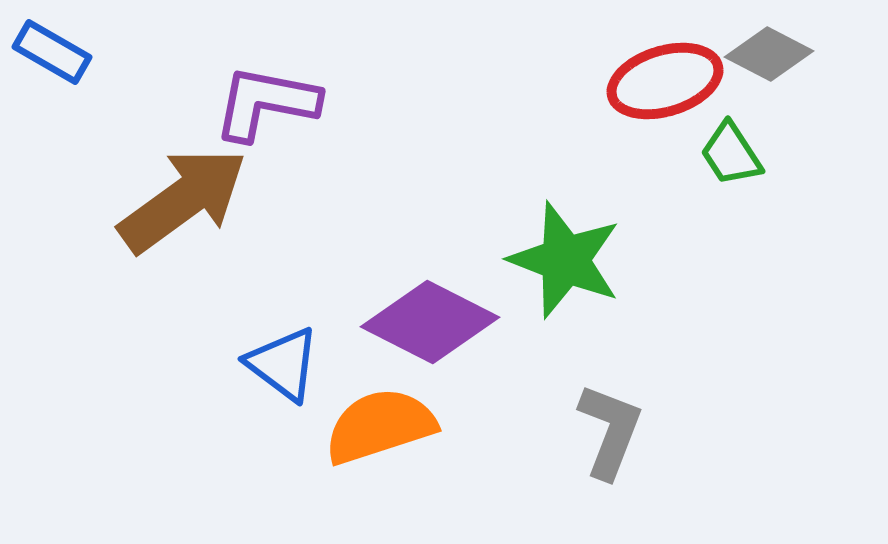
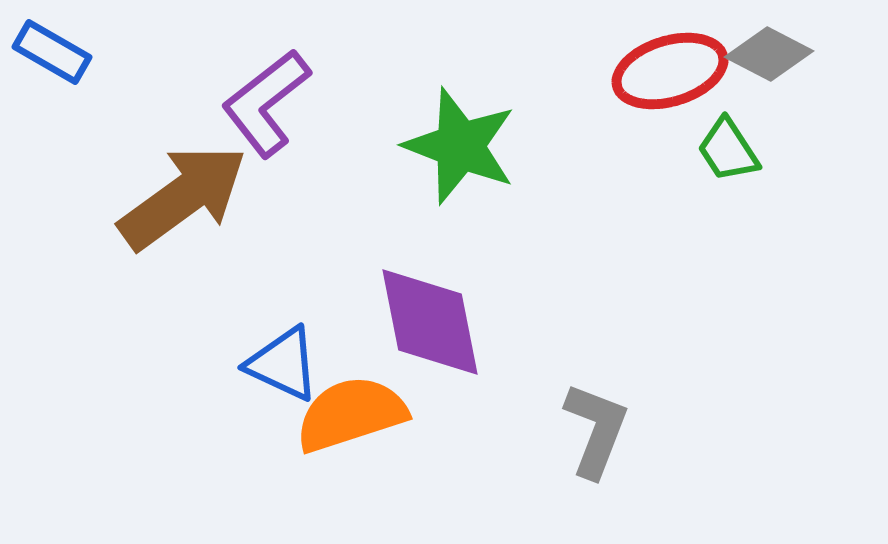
red ellipse: moved 5 px right, 10 px up
purple L-shape: rotated 49 degrees counterclockwise
green trapezoid: moved 3 px left, 4 px up
brown arrow: moved 3 px up
green star: moved 105 px left, 114 px up
purple diamond: rotated 52 degrees clockwise
blue triangle: rotated 12 degrees counterclockwise
orange semicircle: moved 29 px left, 12 px up
gray L-shape: moved 14 px left, 1 px up
